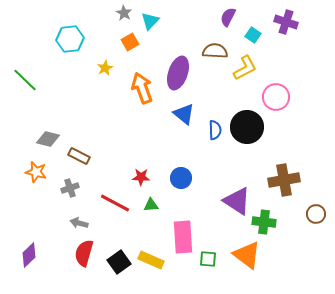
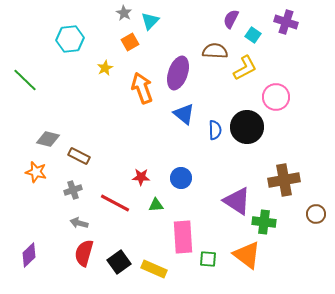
purple semicircle: moved 3 px right, 2 px down
gray cross: moved 3 px right, 2 px down
green triangle: moved 5 px right
yellow rectangle: moved 3 px right, 9 px down
